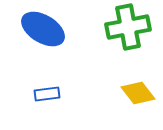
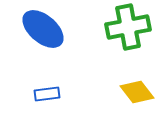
blue ellipse: rotated 9 degrees clockwise
yellow diamond: moved 1 px left, 1 px up
